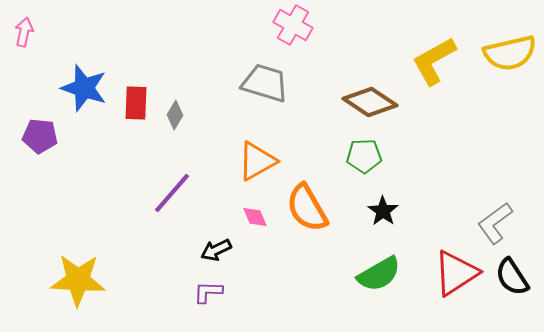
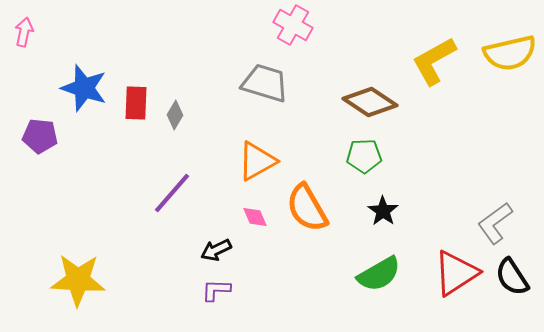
purple L-shape: moved 8 px right, 2 px up
